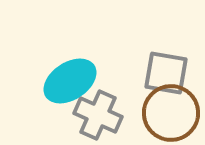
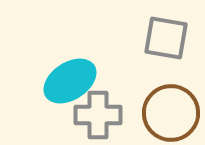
gray square: moved 35 px up
gray cross: rotated 24 degrees counterclockwise
